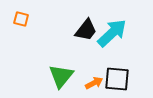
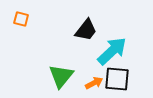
cyan arrow: moved 18 px down
